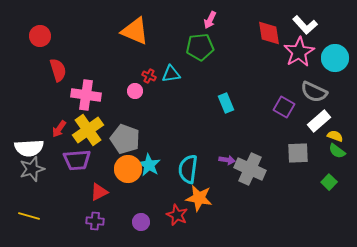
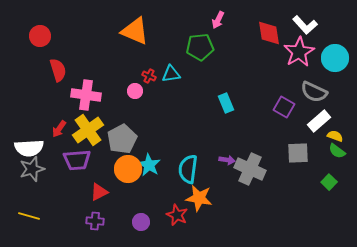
pink arrow: moved 8 px right
gray pentagon: moved 3 px left; rotated 24 degrees clockwise
